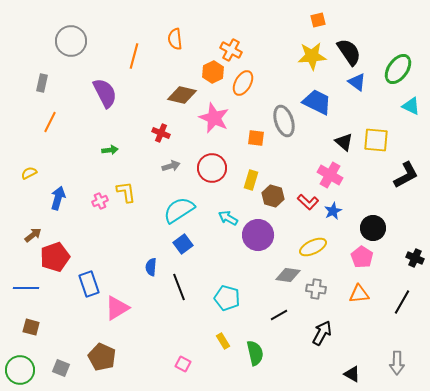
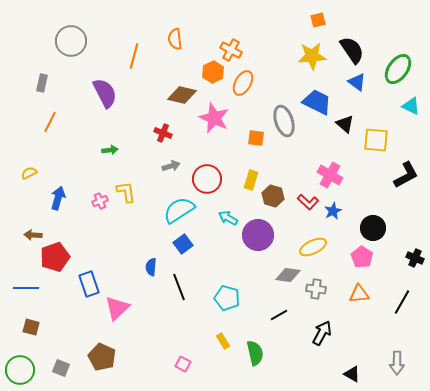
black semicircle at (349, 52): moved 3 px right, 2 px up
red cross at (161, 133): moved 2 px right
black triangle at (344, 142): moved 1 px right, 18 px up
red circle at (212, 168): moved 5 px left, 11 px down
brown arrow at (33, 235): rotated 138 degrees counterclockwise
pink triangle at (117, 308): rotated 12 degrees counterclockwise
